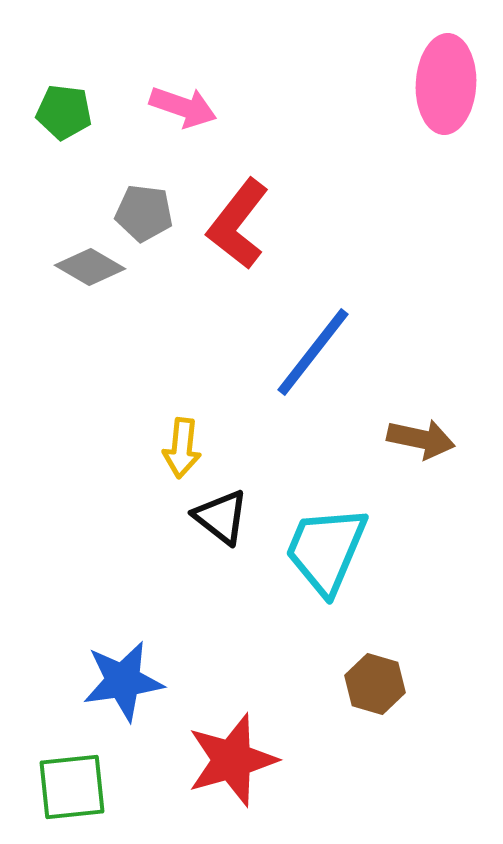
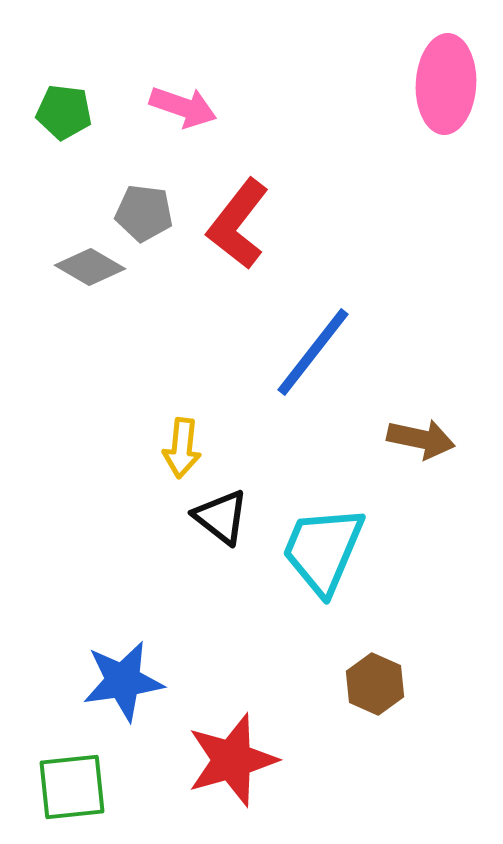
cyan trapezoid: moved 3 px left
brown hexagon: rotated 8 degrees clockwise
